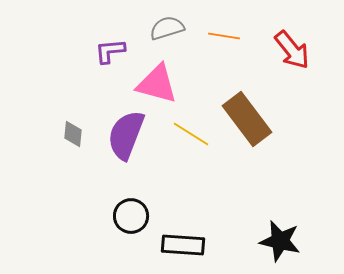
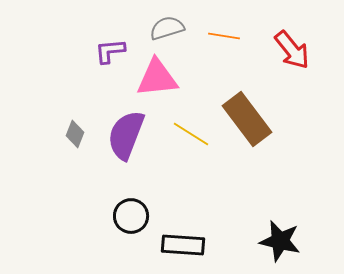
pink triangle: moved 6 px up; rotated 21 degrees counterclockwise
gray diamond: moved 2 px right; rotated 16 degrees clockwise
